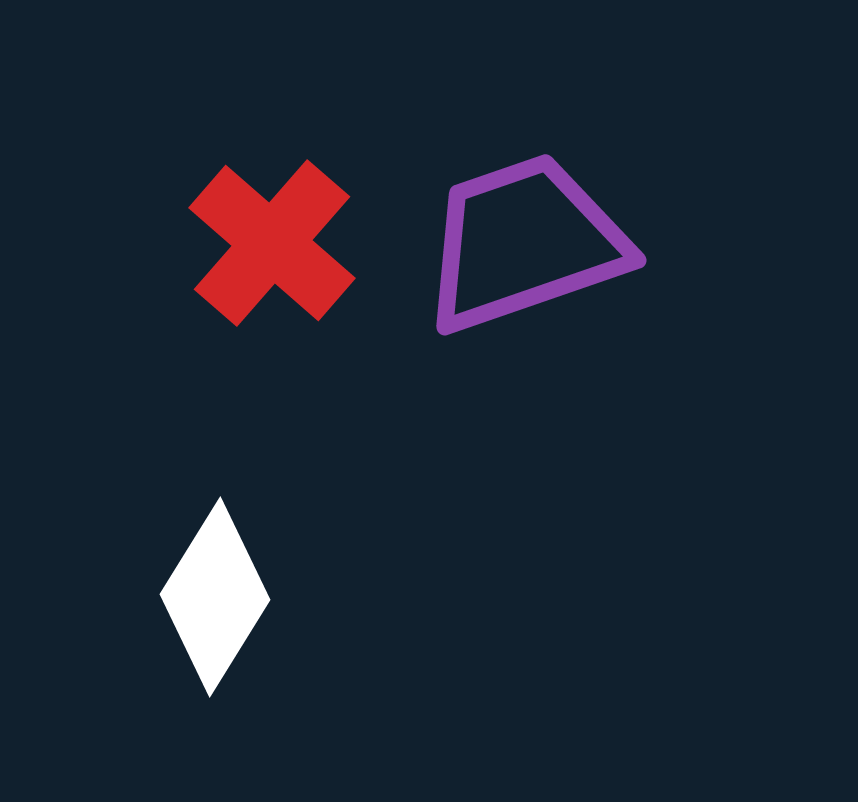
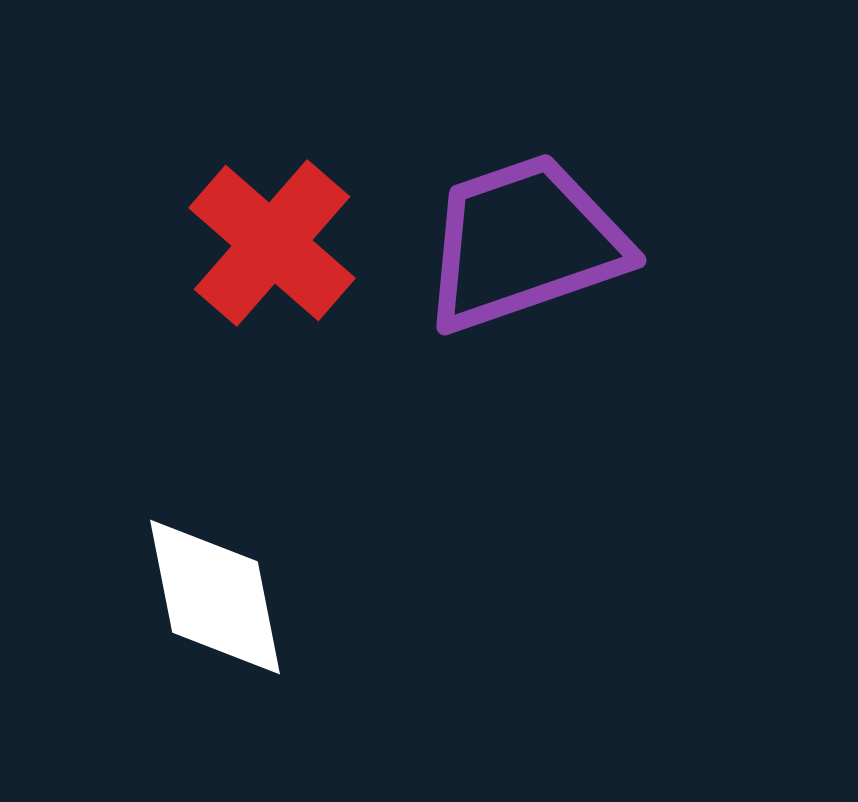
white diamond: rotated 43 degrees counterclockwise
